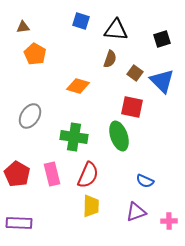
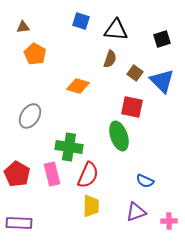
green cross: moved 5 px left, 10 px down
